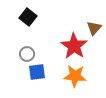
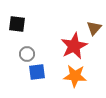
black square: moved 11 px left, 7 px down; rotated 30 degrees counterclockwise
red star: rotated 12 degrees clockwise
